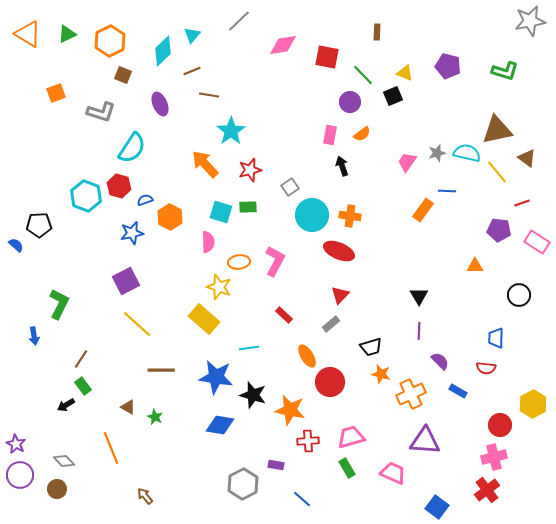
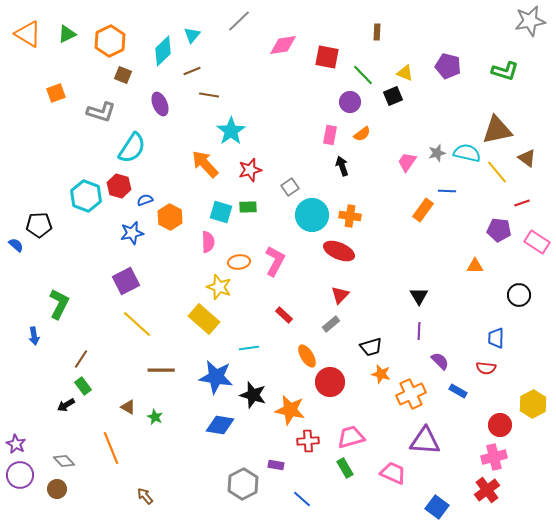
green rectangle at (347, 468): moved 2 px left
